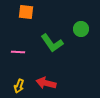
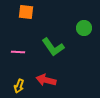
green circle: moved 3 px right, 1 px up
green L-shape: moved 1 px right, 4 px down
red arrow: moved 3 px up
